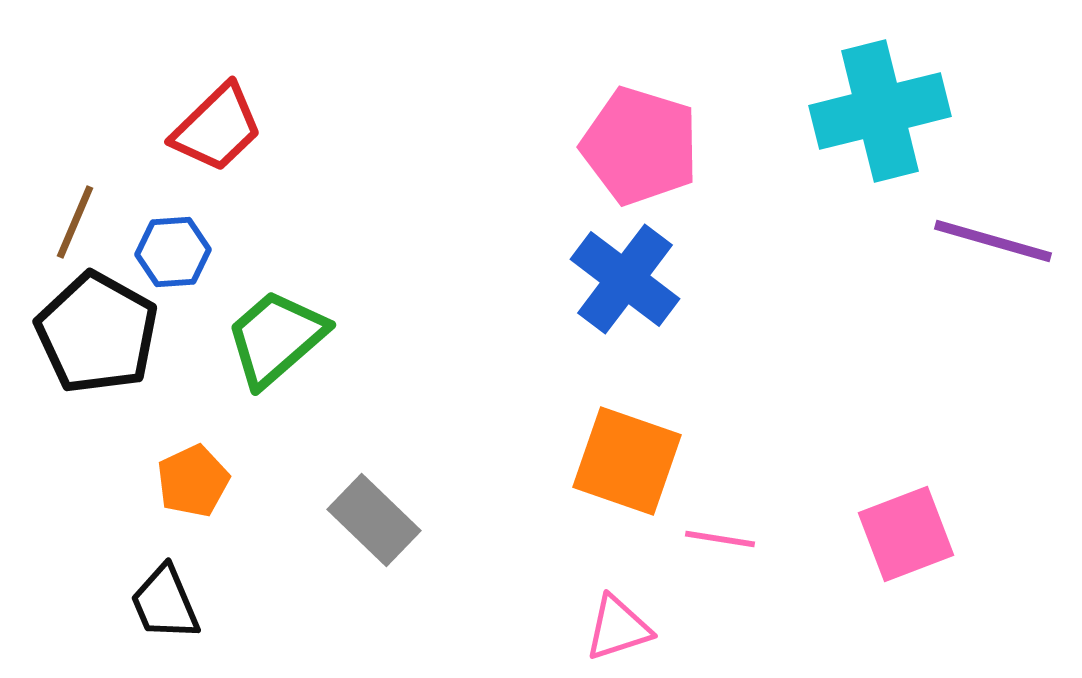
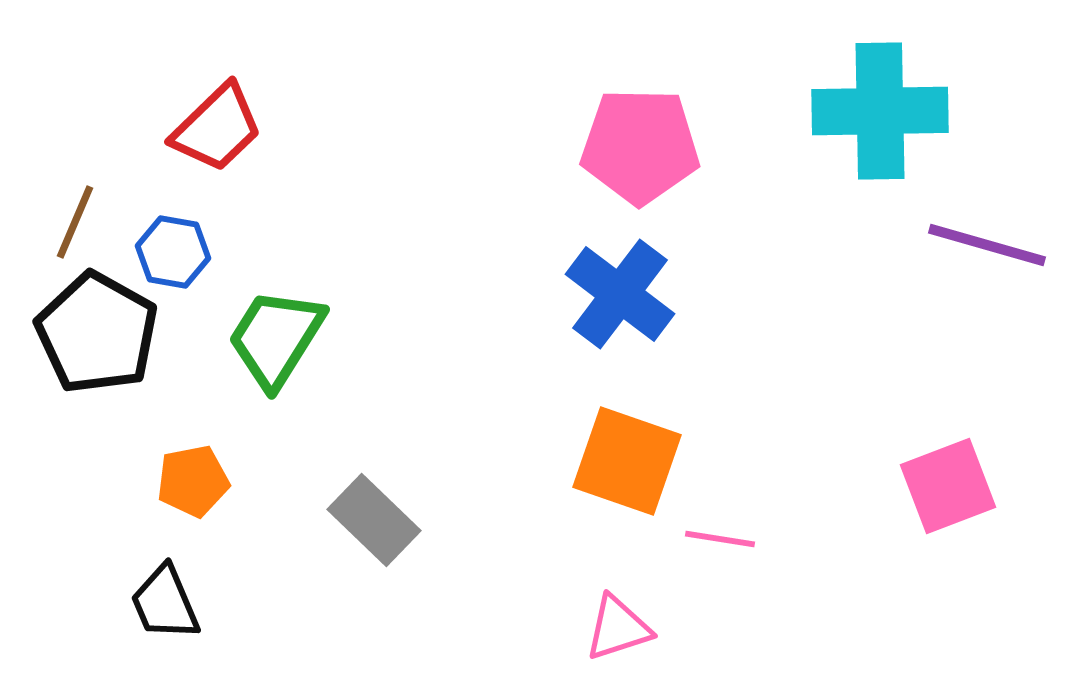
cyan cross: rotated 13 degrees clockwise
pink pentagon: rotated 16 degrees counterclockwise
purple line: moved 6 px left, 4 px down
blue hexagon: rotated 14 degrees clockwise
blue cross: moved 5 px left, 15 px down
green trapezoid: rotated 17 degrees counterclockwise
orange pentagon: rotated 14 degrees clockwise
pink square: moved 42 px right, 48 px up
